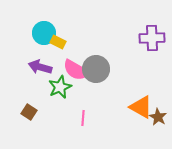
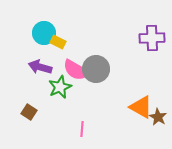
pink line: moved 1 px left, 11 px down
